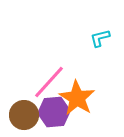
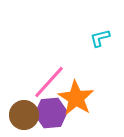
orange star: moved 1 px left
purple hexagon: moved 3 px left, 1 px down
